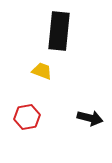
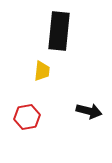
yellow trapezoid: rotated 75 degrees clockwise
black arrow: moved 1 px left, 7 px up
